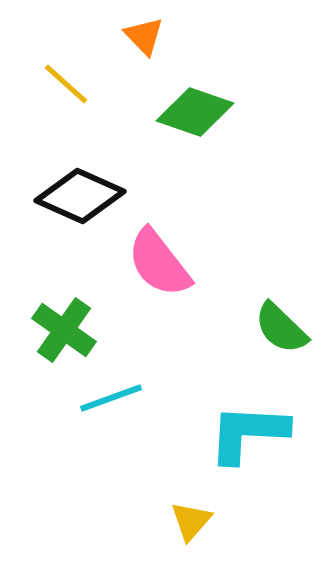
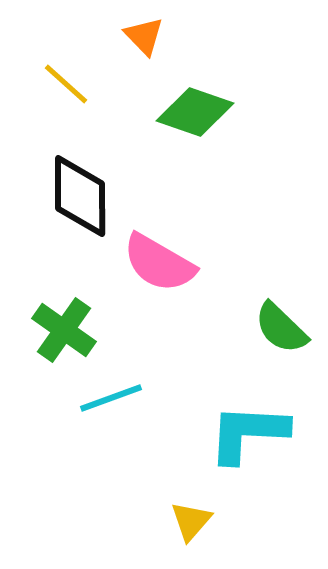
black diamond: rotated 66 degrees clockwise
pink semicircle: rotated 22 degrees counterclockwise
